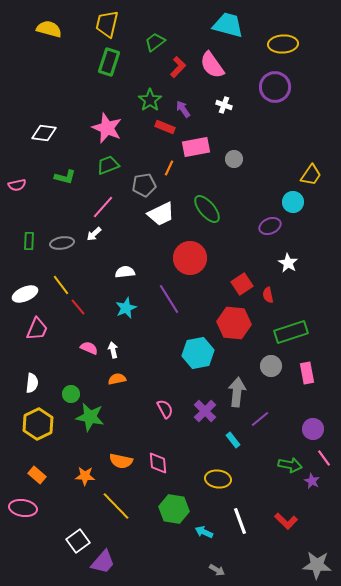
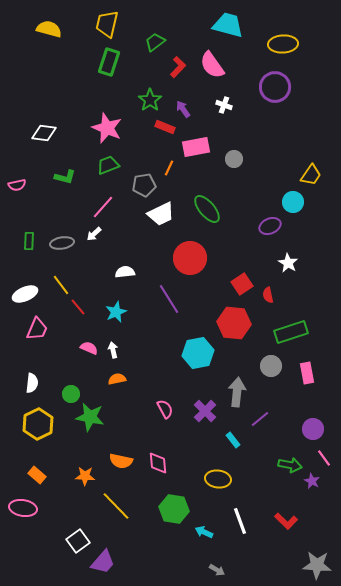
cyan star at (126, 308): moved 10 px left, 4 px down
